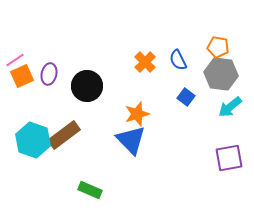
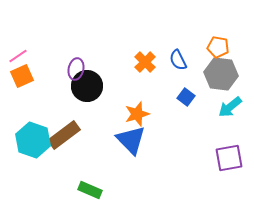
pink line: moved 3 px right, 4 px up
purple ellipse: moved 27 px right, 5 px up
